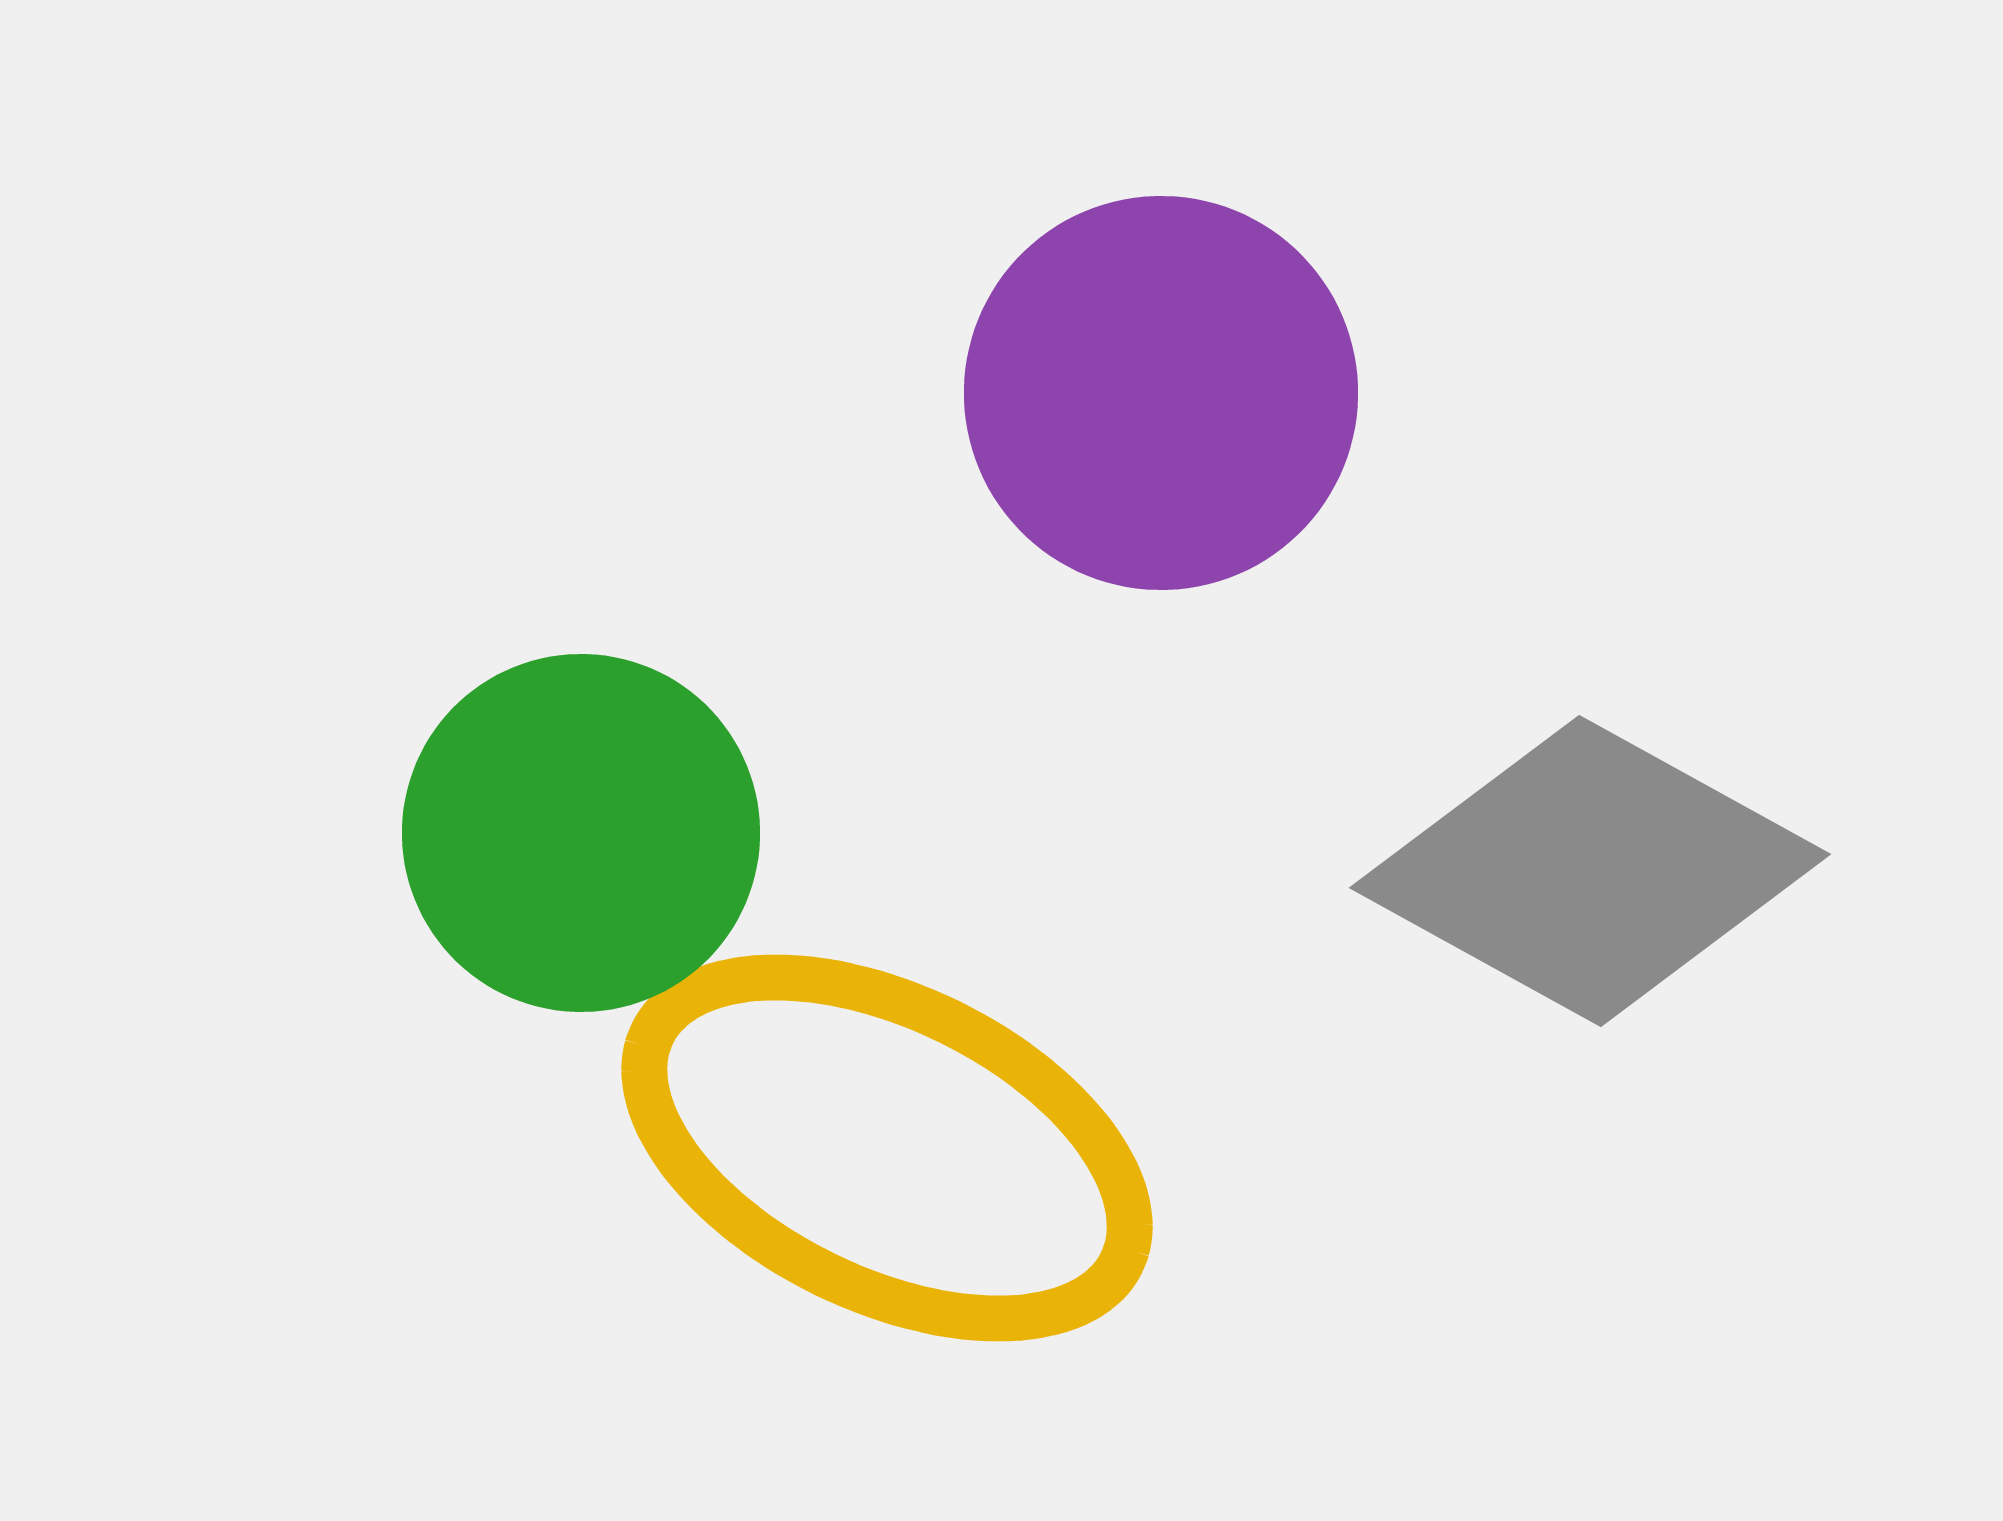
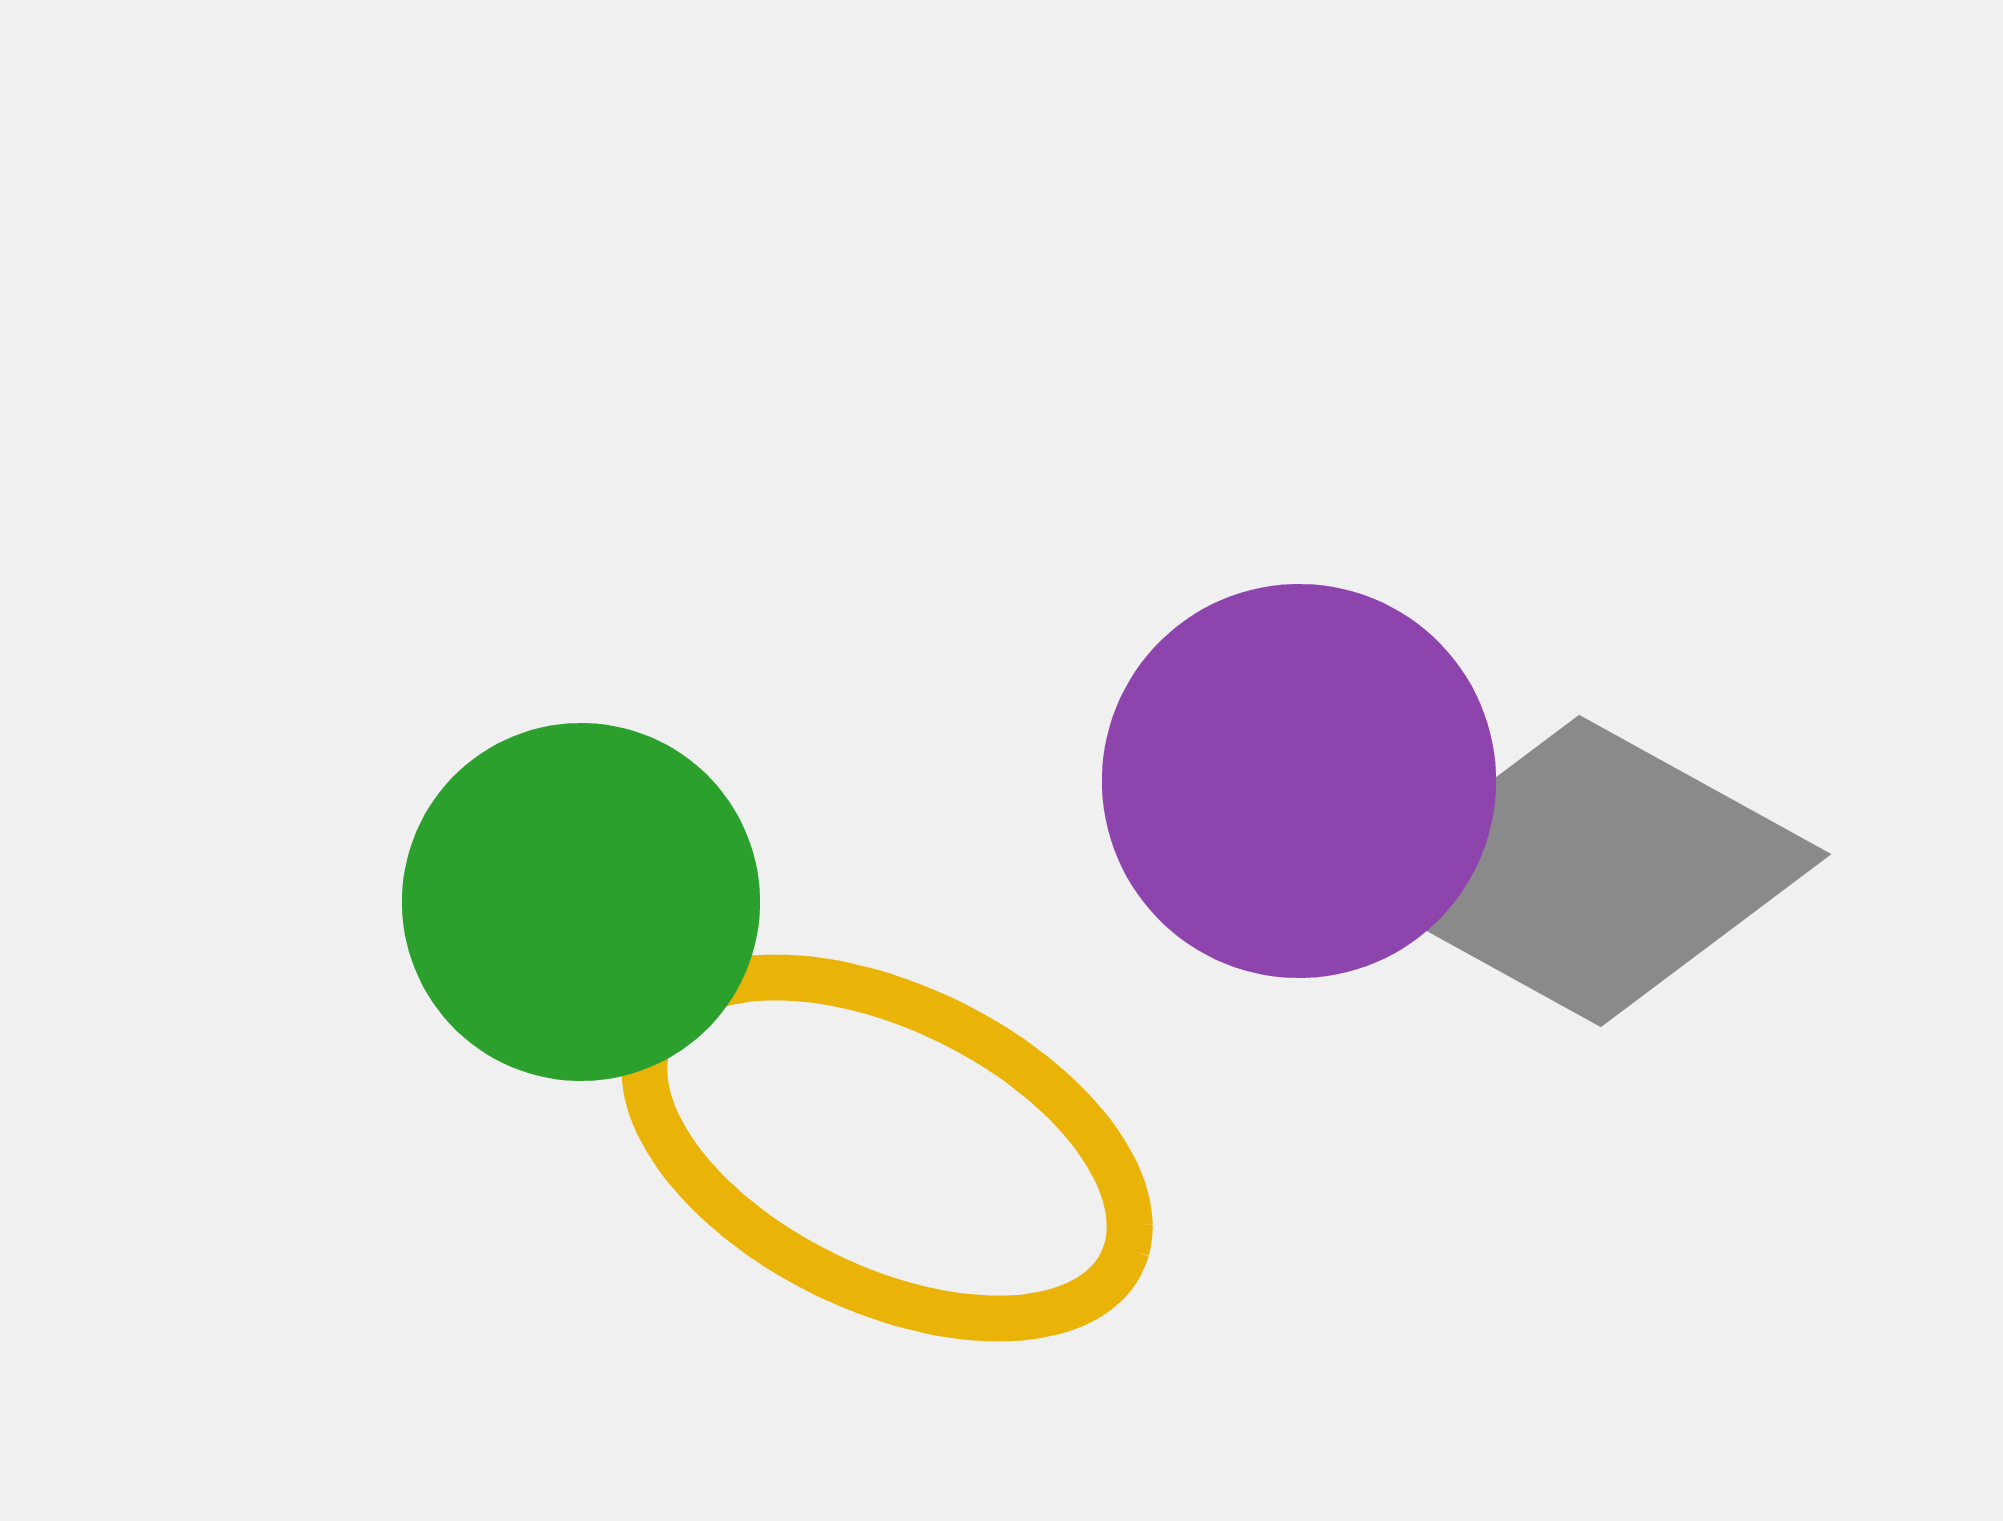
purple circle: moved 138 px right, 388 px down
green circle: moved 69 px down
